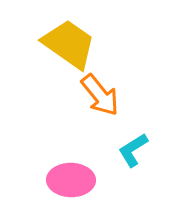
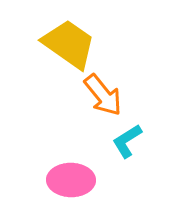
orange arrow: moved 3 px right
cyan L-shape: moved 6 px left, 9 px up
